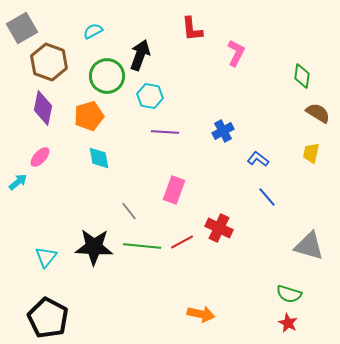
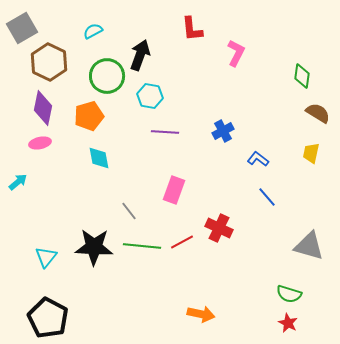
brown hexagon: rotated 6 degrees clockwise
pink ellipse: moved 14 px up; rotated 35 degrees clockwise
